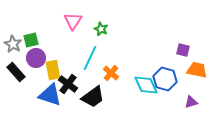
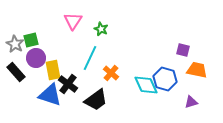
gray star: moved 2 px right
black trapezoid: moved 3 px right, 3 px down
